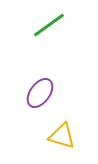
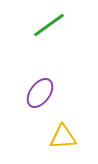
yellow triangle: moved 1 px right, 1 px down; rotated 20 degrees counterclockwise
